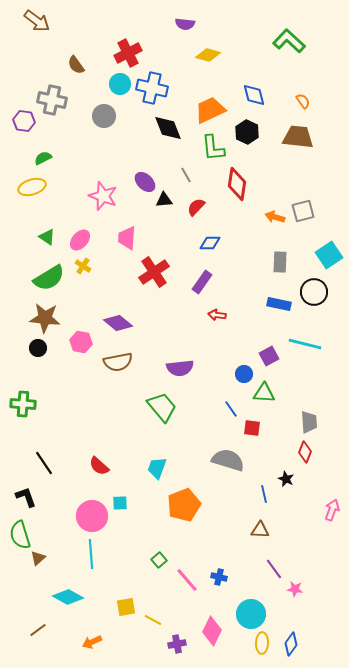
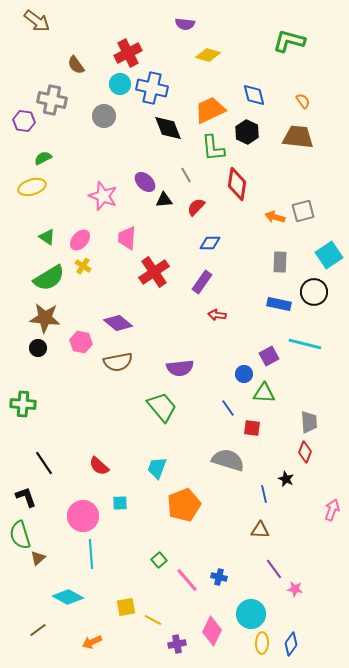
green L-shape at (289, 41): rotated 28 degrees counterclockwise
blue line at (231, 409): moved 3 px left, 1 px up
pink circle at (92, 516): moved 9 px left
